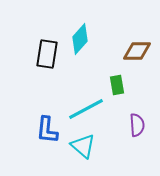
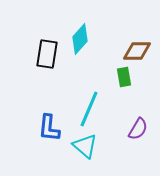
green rectangle: moved 7 px right, 8 px up
cyan line: moved 3 px right; rotated 39 degrees counterclockwise
purple semicircle: moved 1 px right, 4 px down; rotated 35 degrees clockwise
blue L-shape: moved 2 px right, 2 px up
cyan triangle: moved 2 px right
